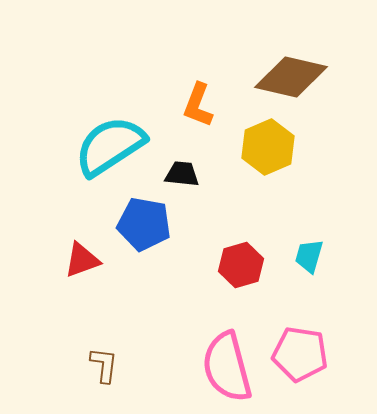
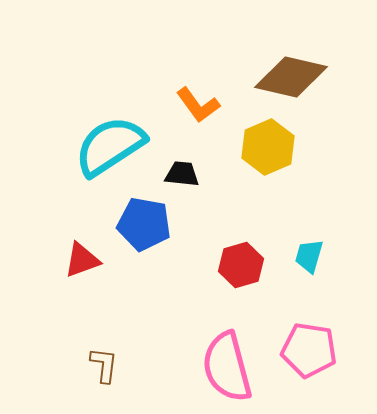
orange L-shape: rotated 57 degrees counterclockwise
pink pentagon: moved 9 px right, 4 px up
